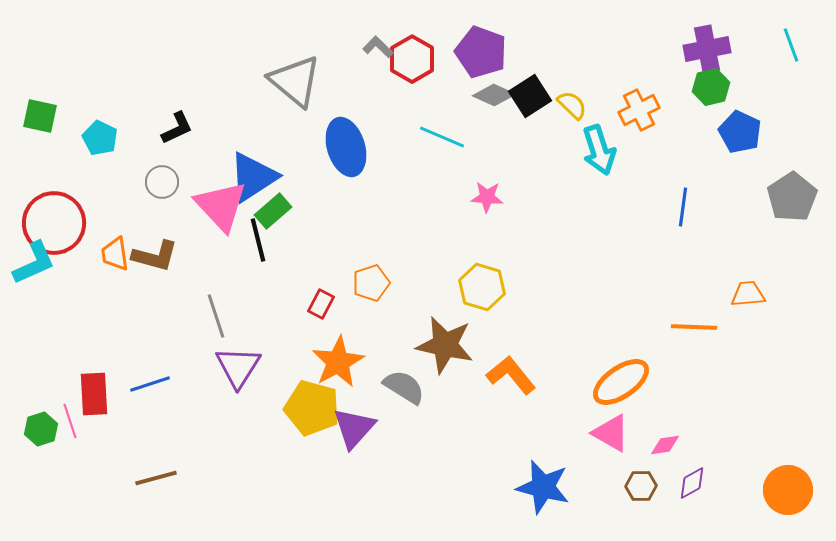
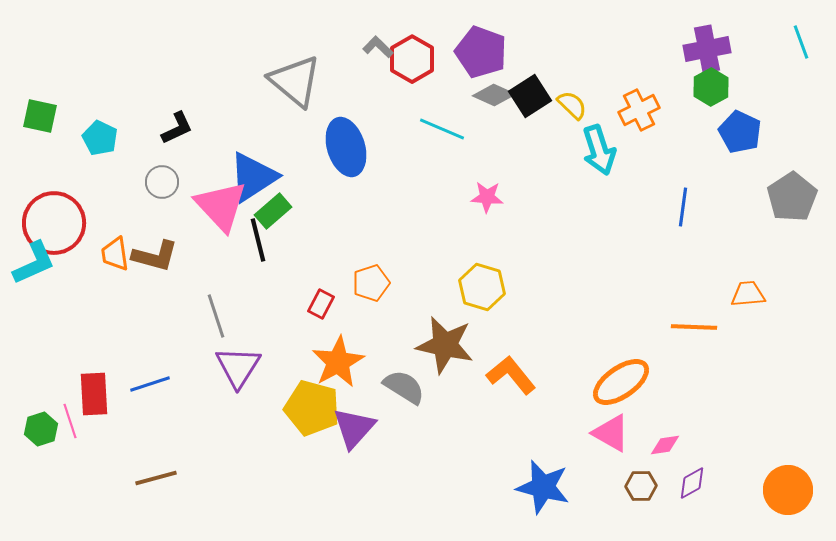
cyan line at (791, 45): moved 10 px right, 3 px up
green hexagon at (711, 87): rotated 15 degrees counterclockwise
cyan line at (442, 137): moved 8 px up
